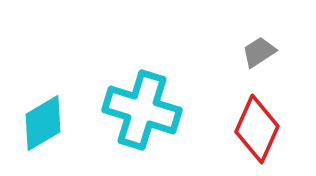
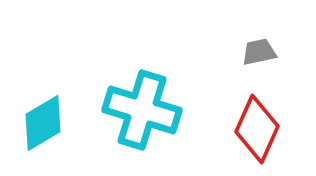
gray trapezoid: rotated 21 degrees clockwise
